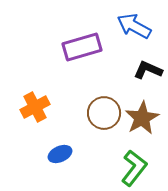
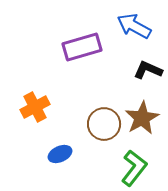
brown circle: moved 11 px down
